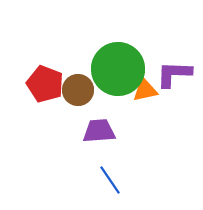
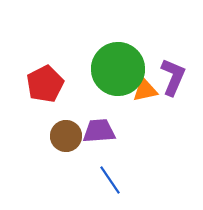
purple L-shape: moved 1 px left, 3 px down; rotated 111 degrees clockwise
red pentagon: rotated 24 degrees clockwise
brown circle: moved 12 px left, 46 px down
